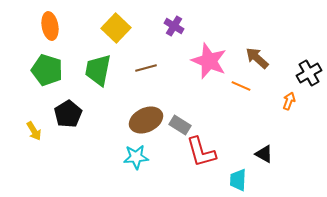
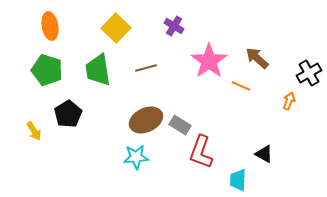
pink star: rotated 15 degrees clockwise
green trapezoid: rotated 20 degrees counterclockwise
red L-shape: rotated 36 degrees clockwise
